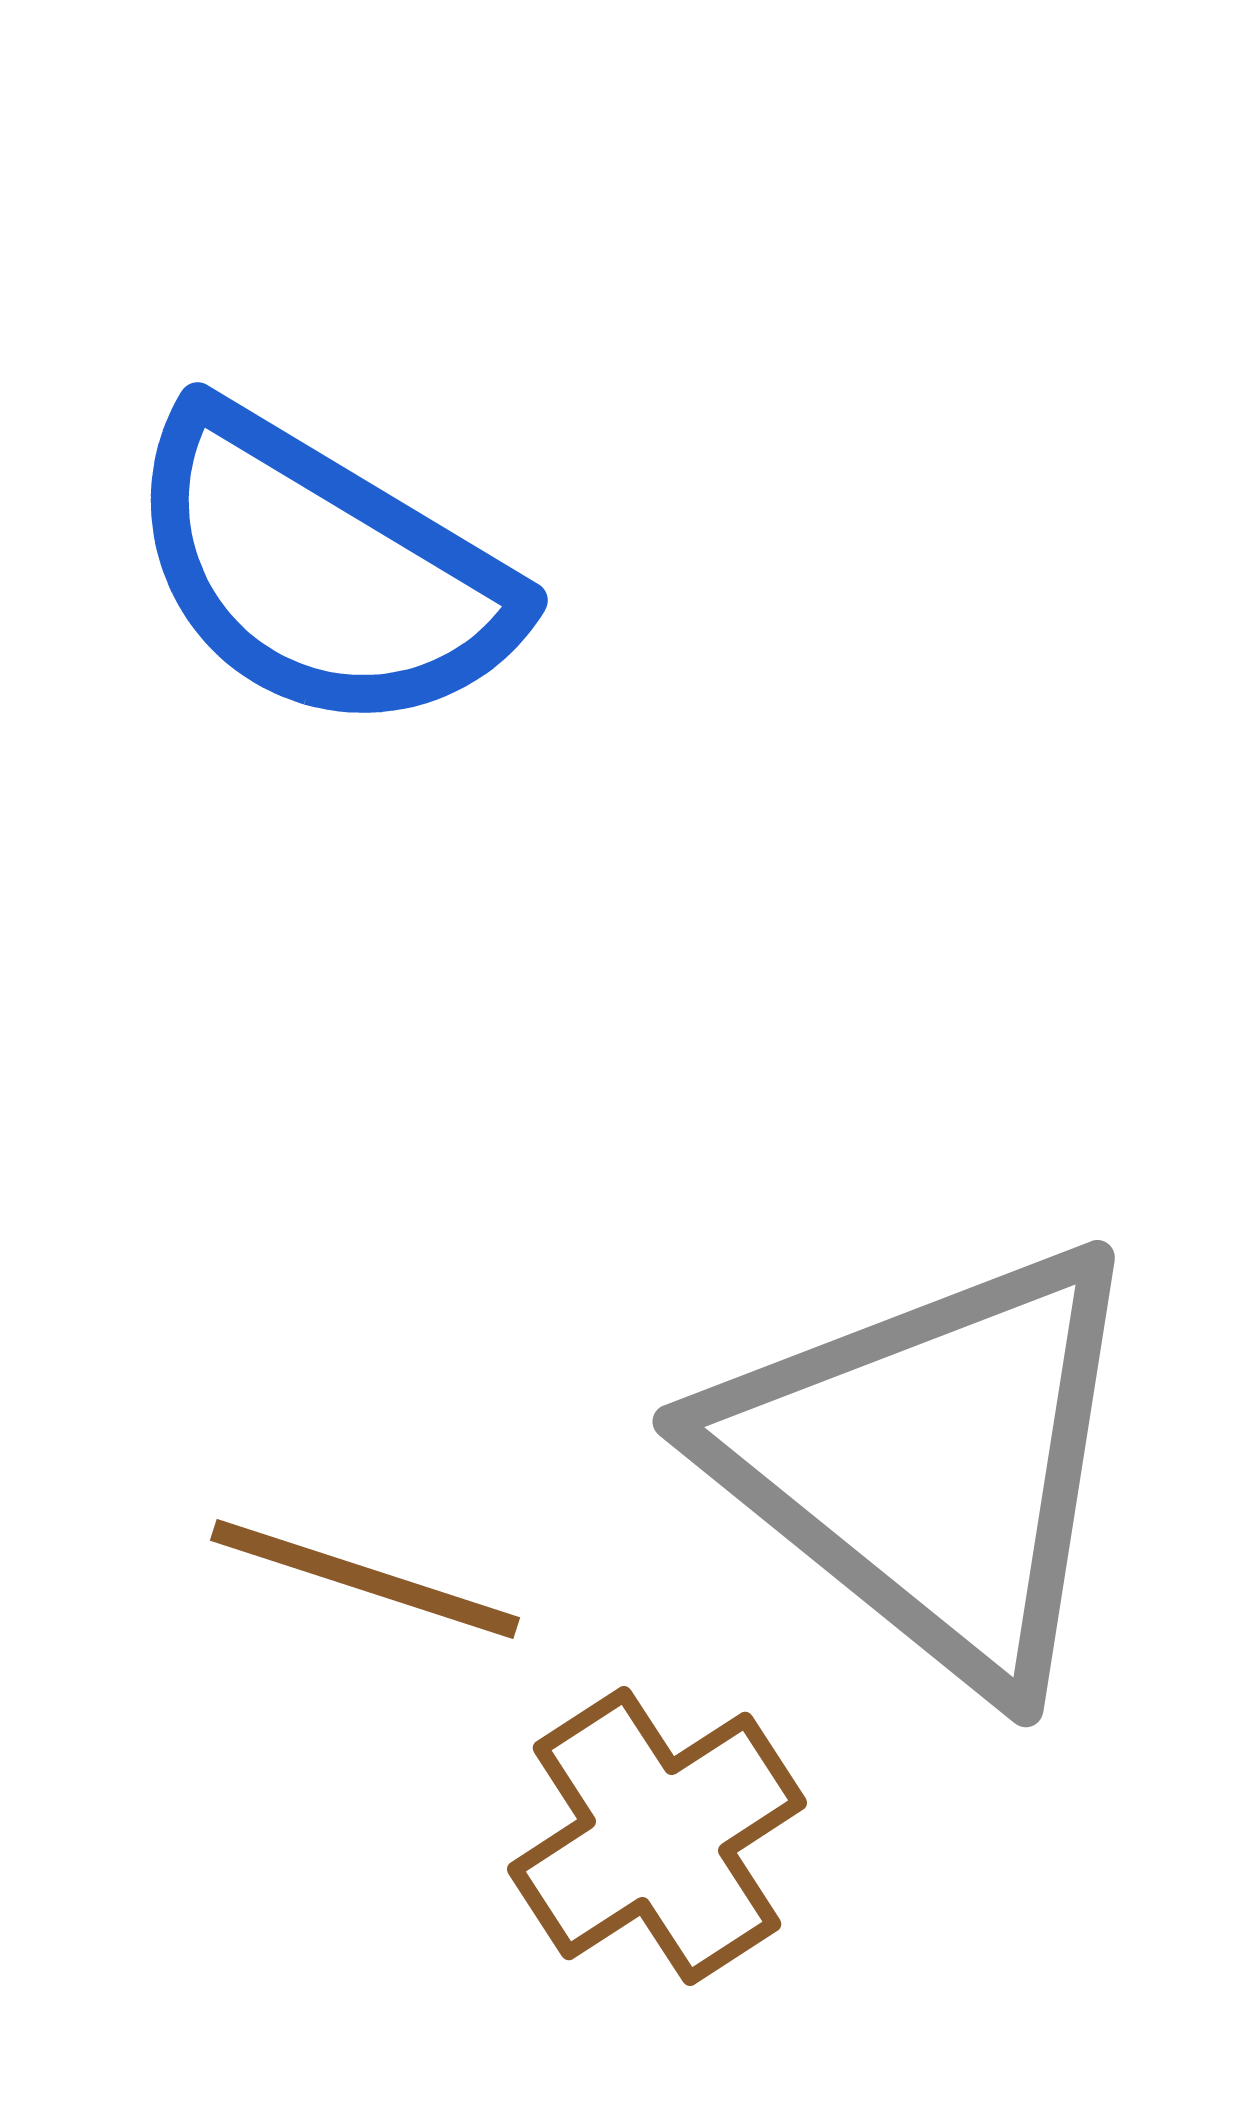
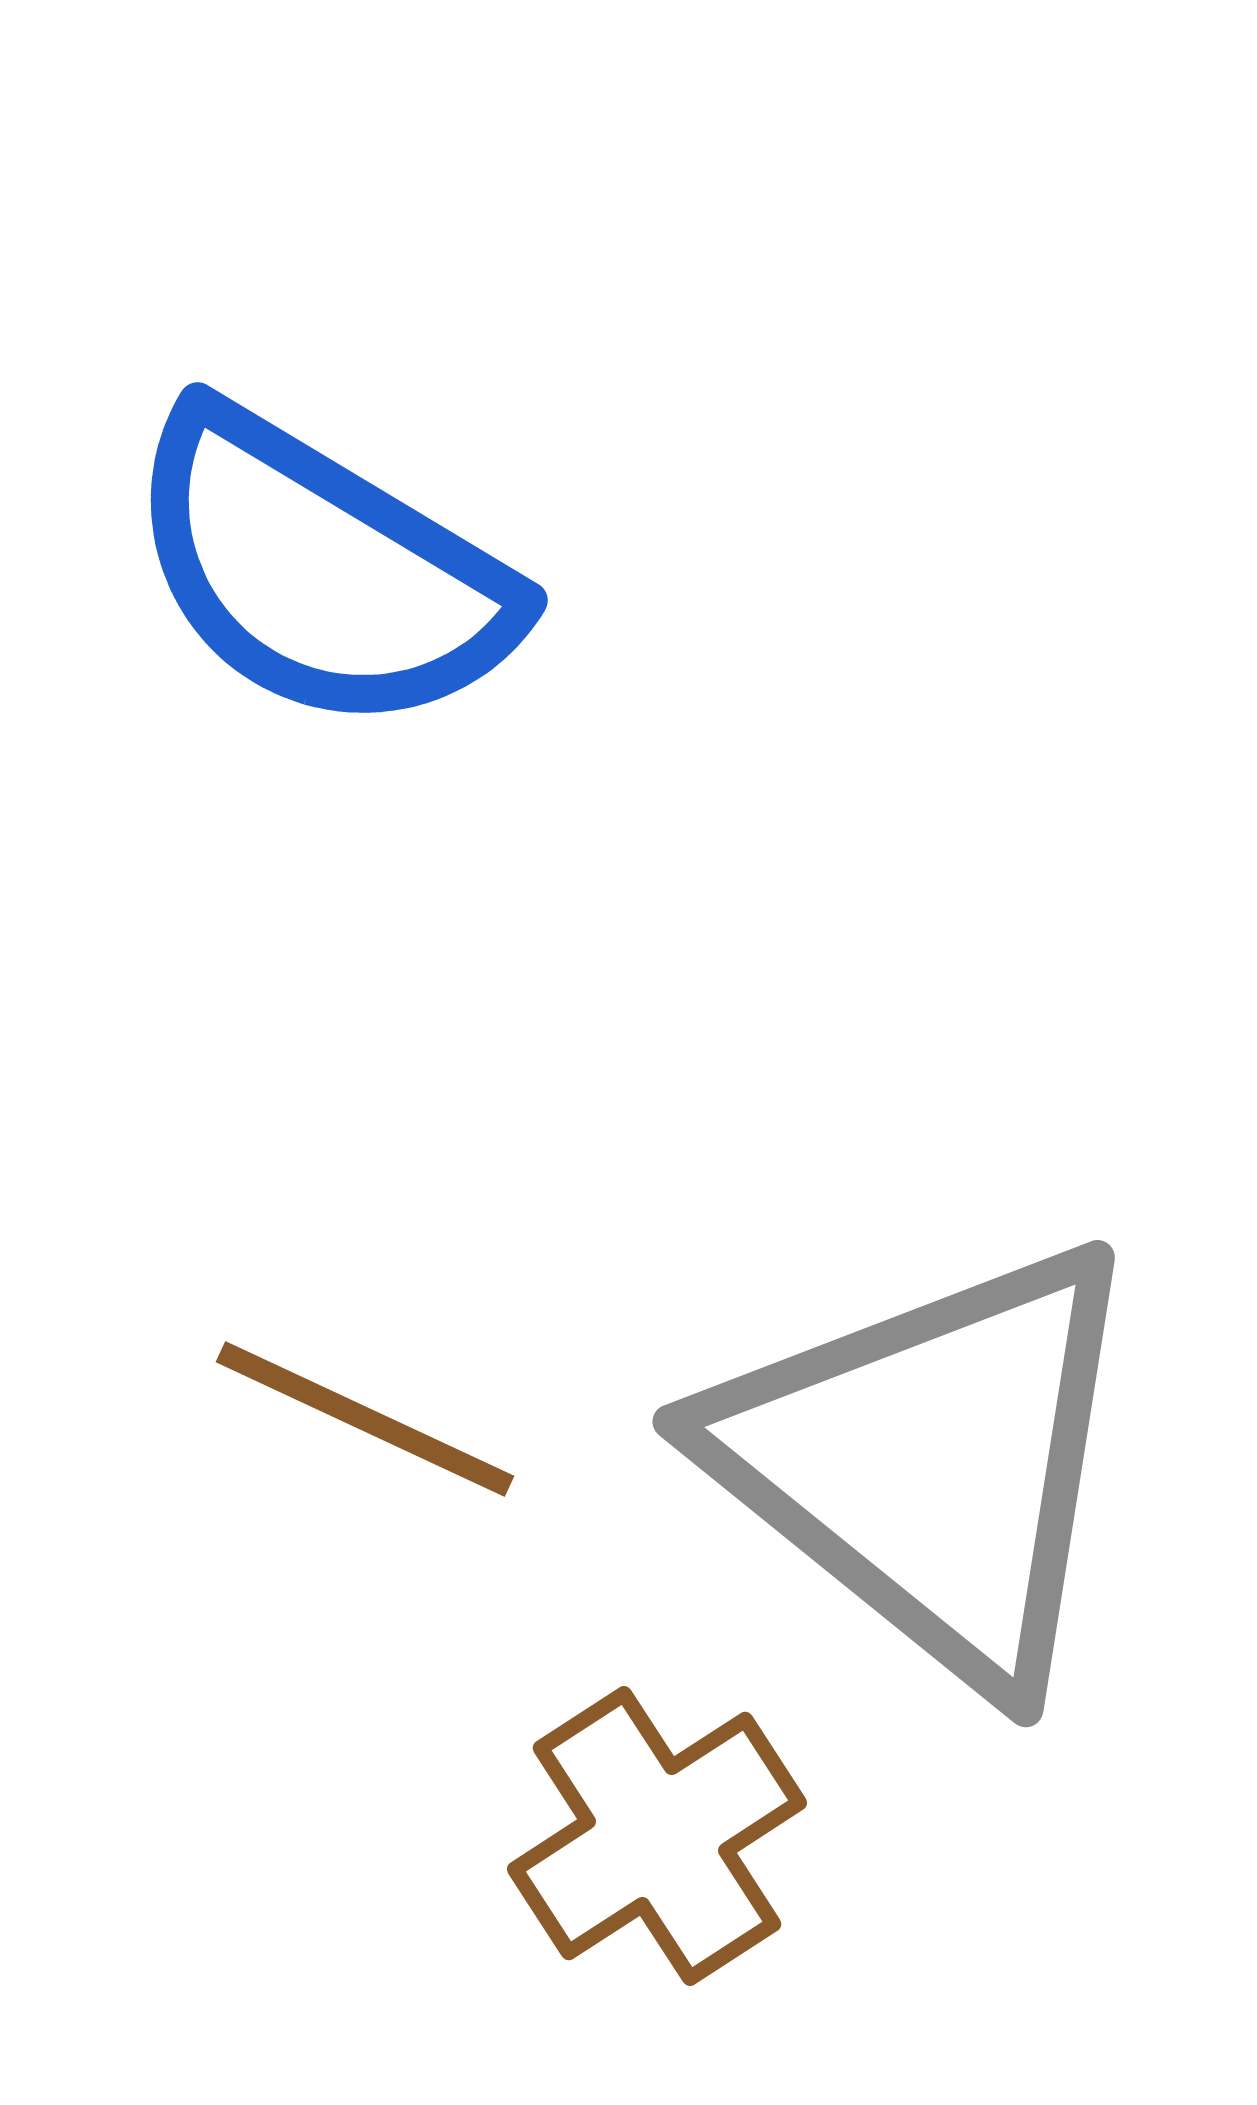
brown line: moved 160 px up; rotated 7 degrees clockwise
